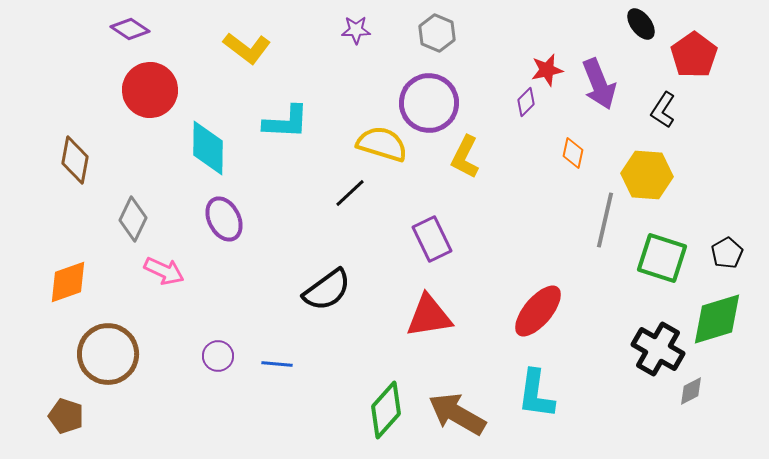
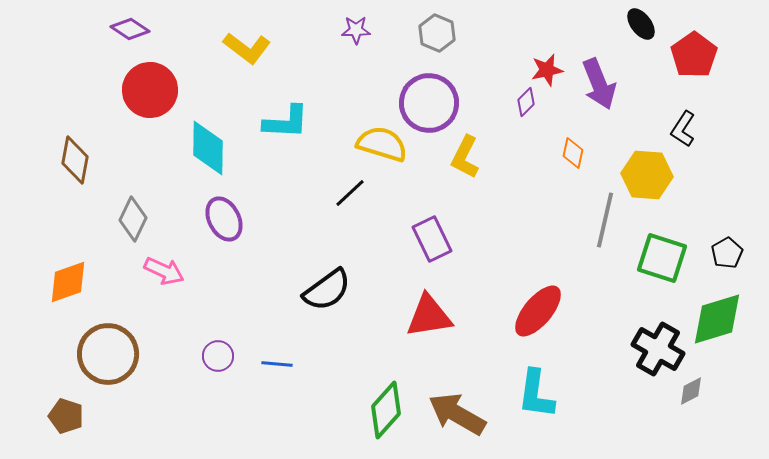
black L-shape at (663, 110): moved 20 px right, 19 px down
